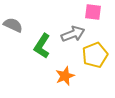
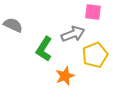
green L-shape: moved 2 px right, 3 px down
